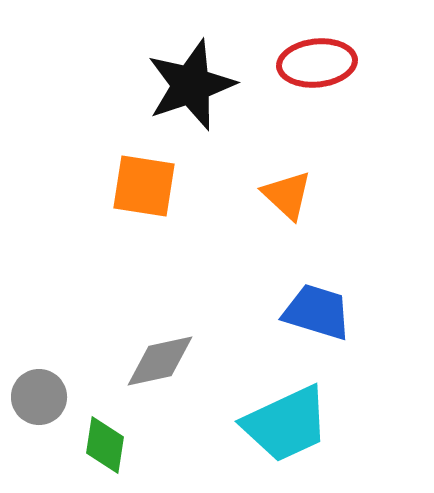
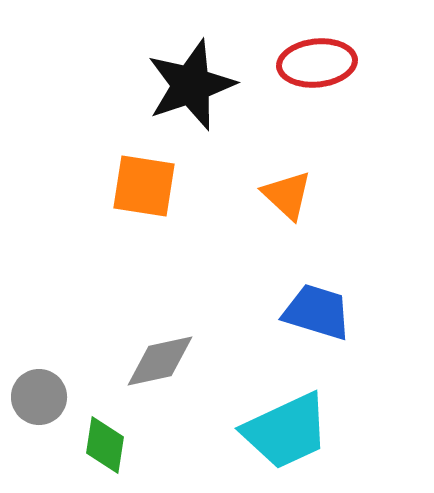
cyan trapezoid: moved 7 px down
